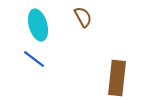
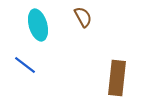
blue line: moved 9 px left, 6 px down
